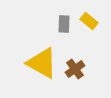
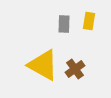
yellow rectangle: rotated 60 degrees clockwise
yellow triangle: moved 1 px right, 2 px down
